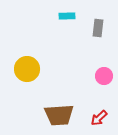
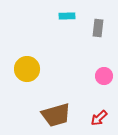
brown trapezoid: moved 3 px left; rotated 12 degrees counterclockwise
